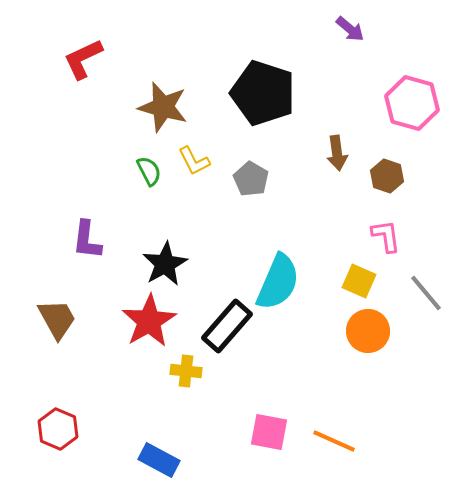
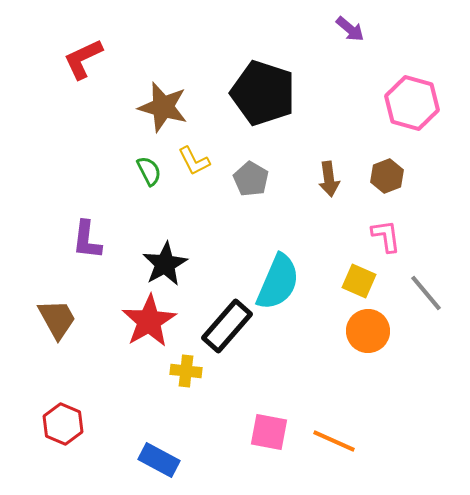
brown arrow: moved 8 px left, 26 px down
brown hexagon: rotated 20 degrees clockwise
red hexagon: moved 5 px right, 5 px up
